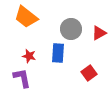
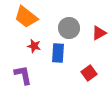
gray circle: moved 2 px left, 1 px up
red star: moved 5 px right, 10 px up
purple L-shape: moved 1 px right, 3 px up
